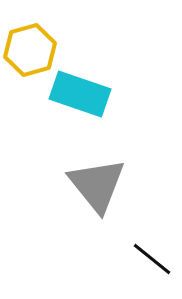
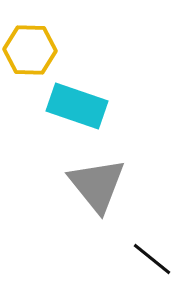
yellow hexagon: rotated 18 degrees clockwise
cyan rectangle: moved 3 px left, 12 px down
